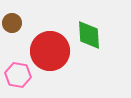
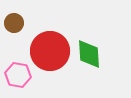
brown circle: moved 2 px right
green diamond: moved 19 px down
